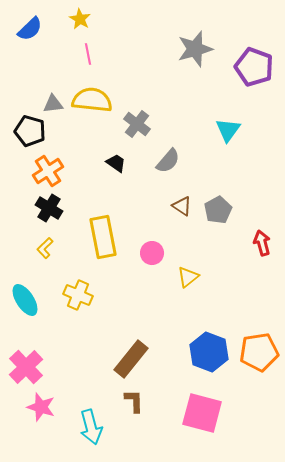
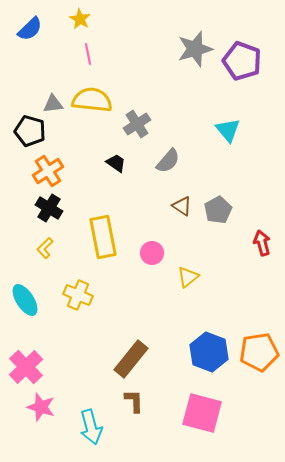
purple pentagon: moved 12 px left, 6 px up
gray cross: rotated 20 degrees clockwise
cyan triangle: rotated 16 degrees counterclockwise
